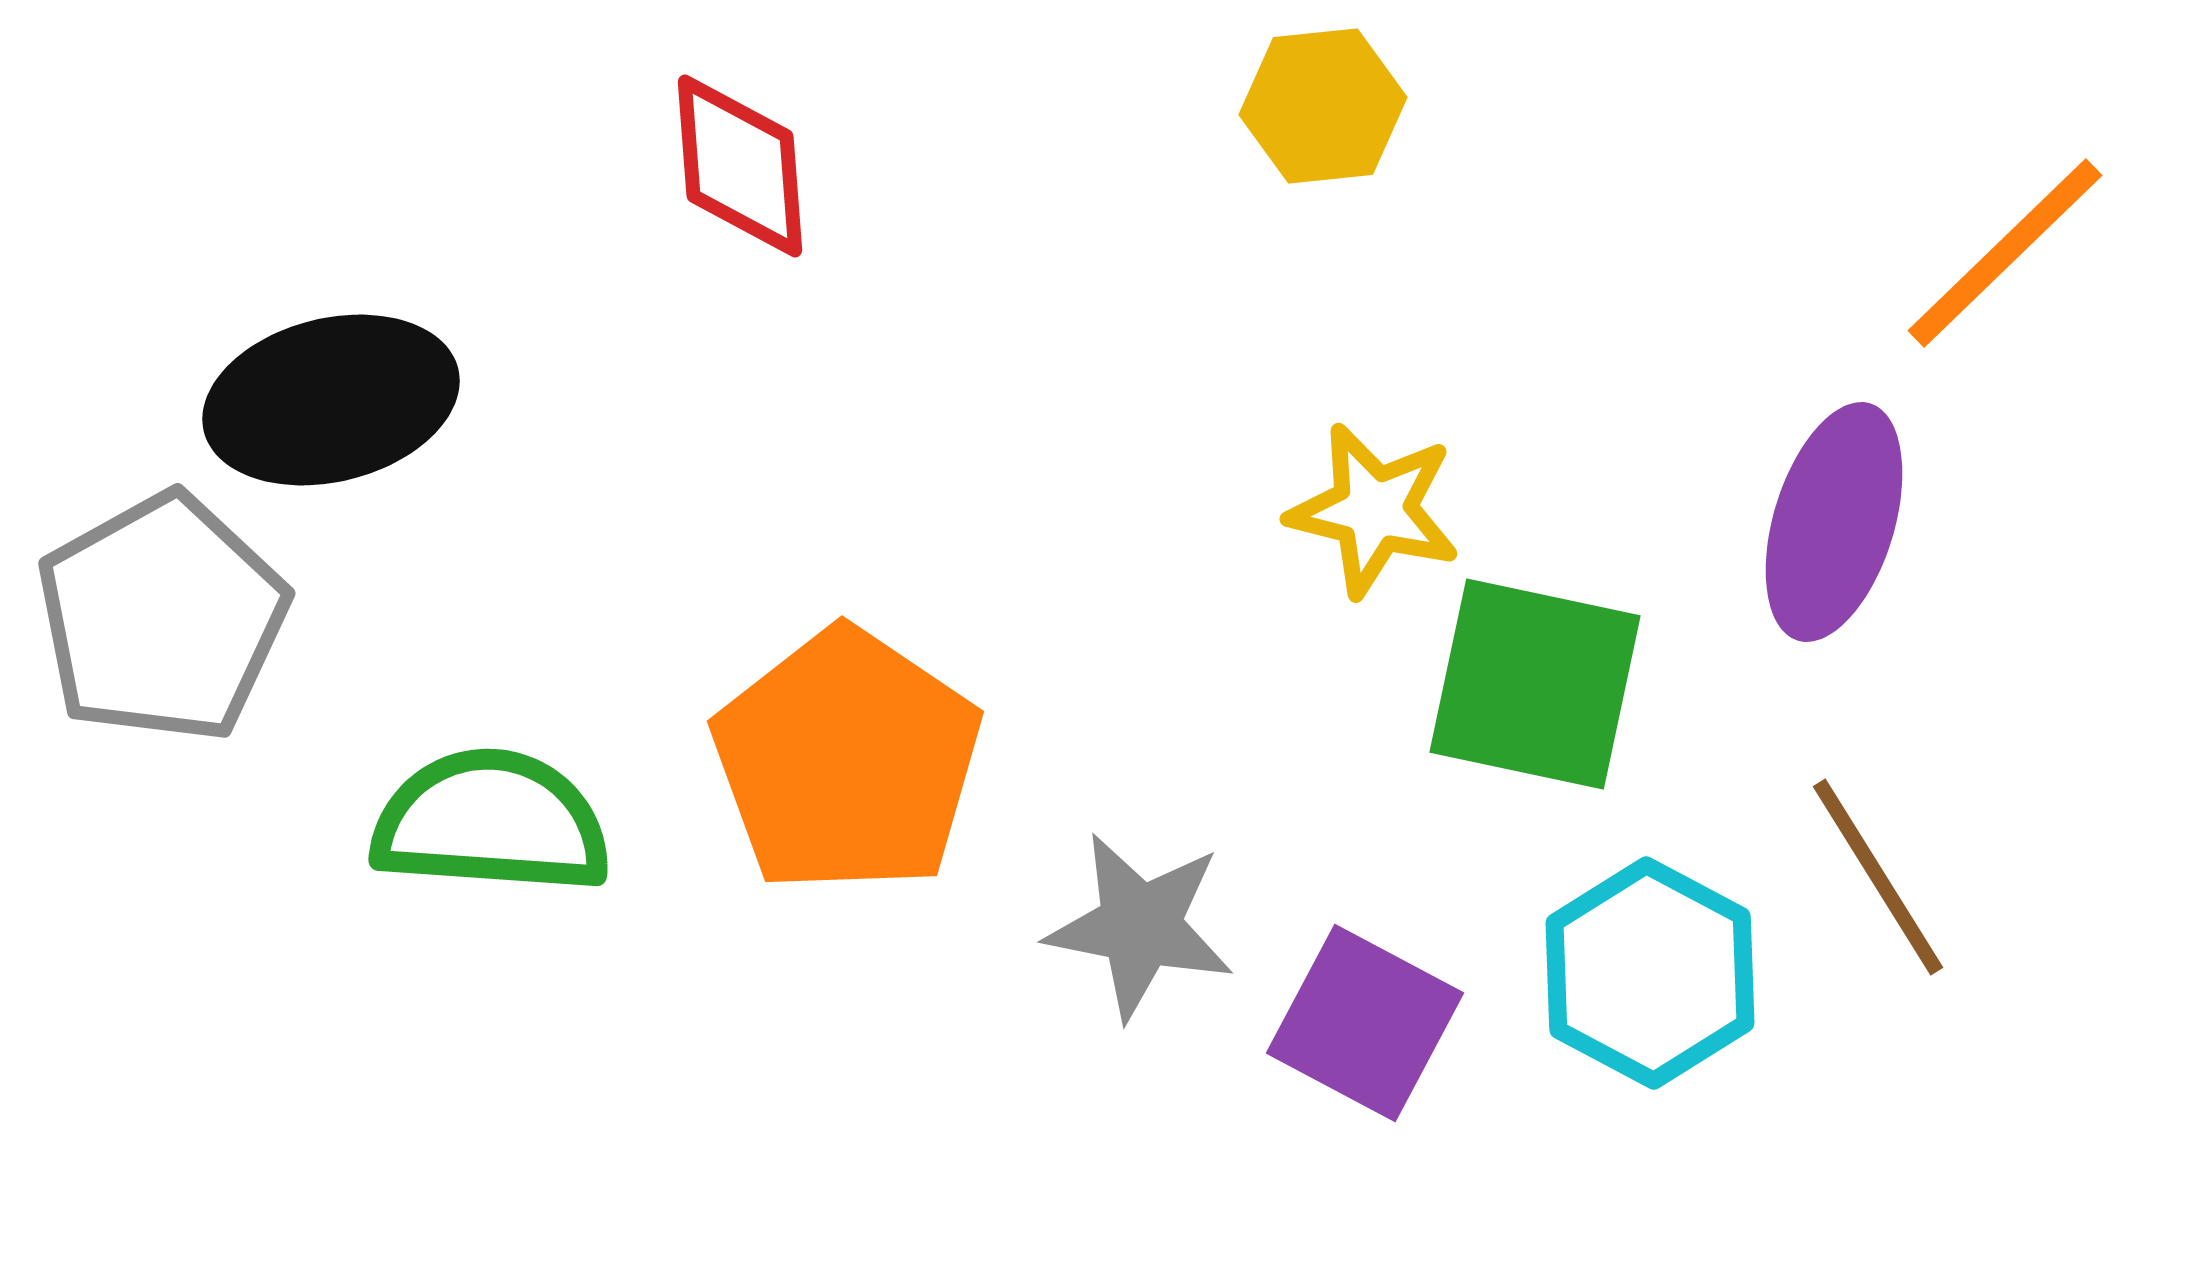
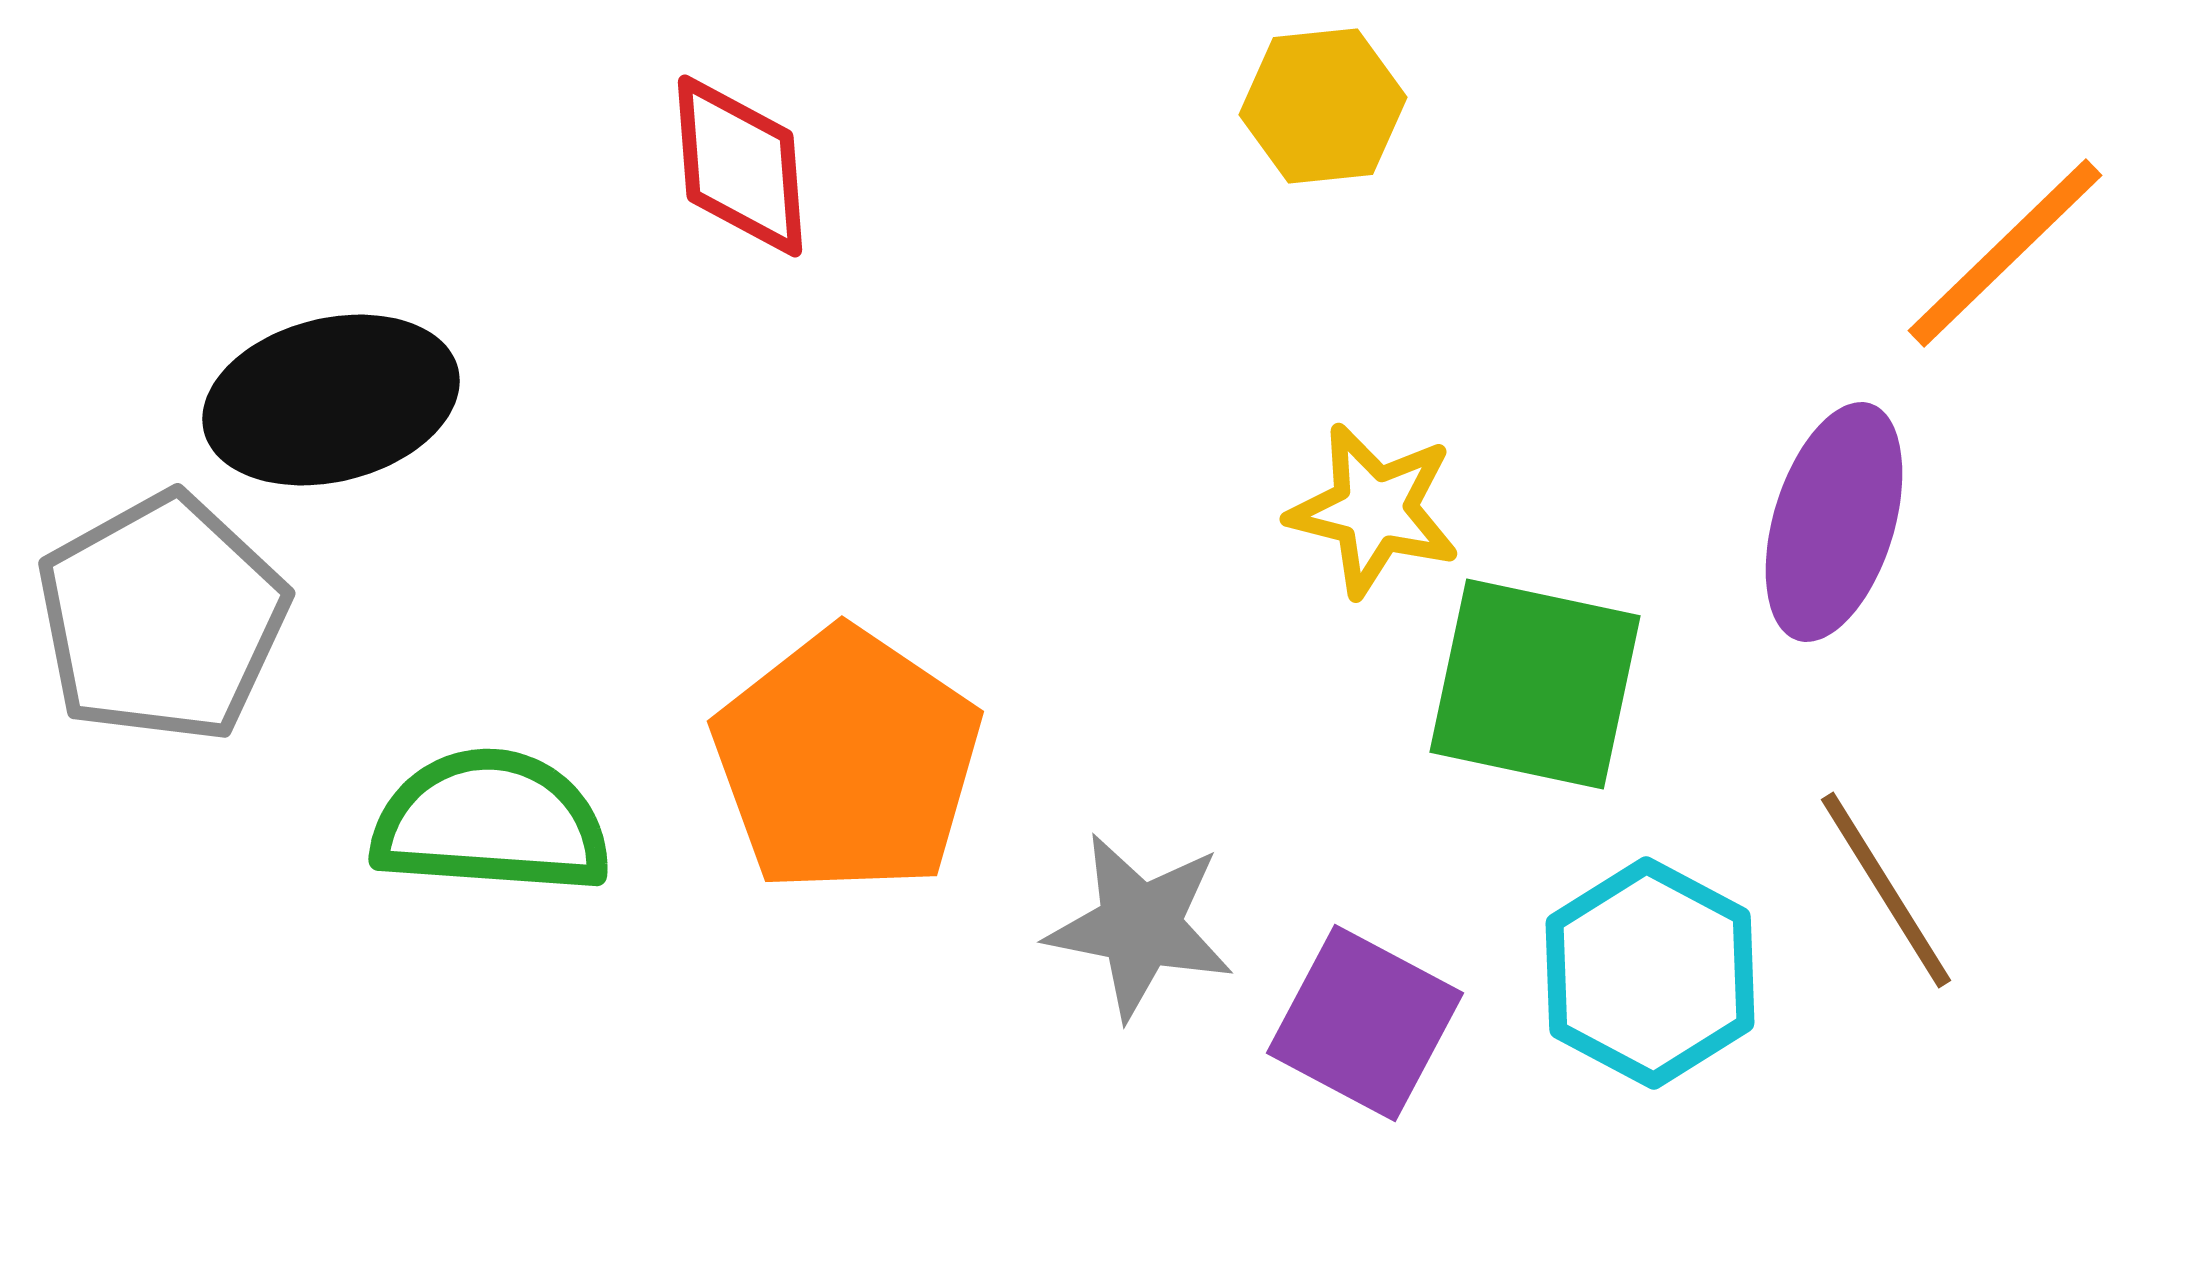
brown line: moved 8 px right, 13 px down
